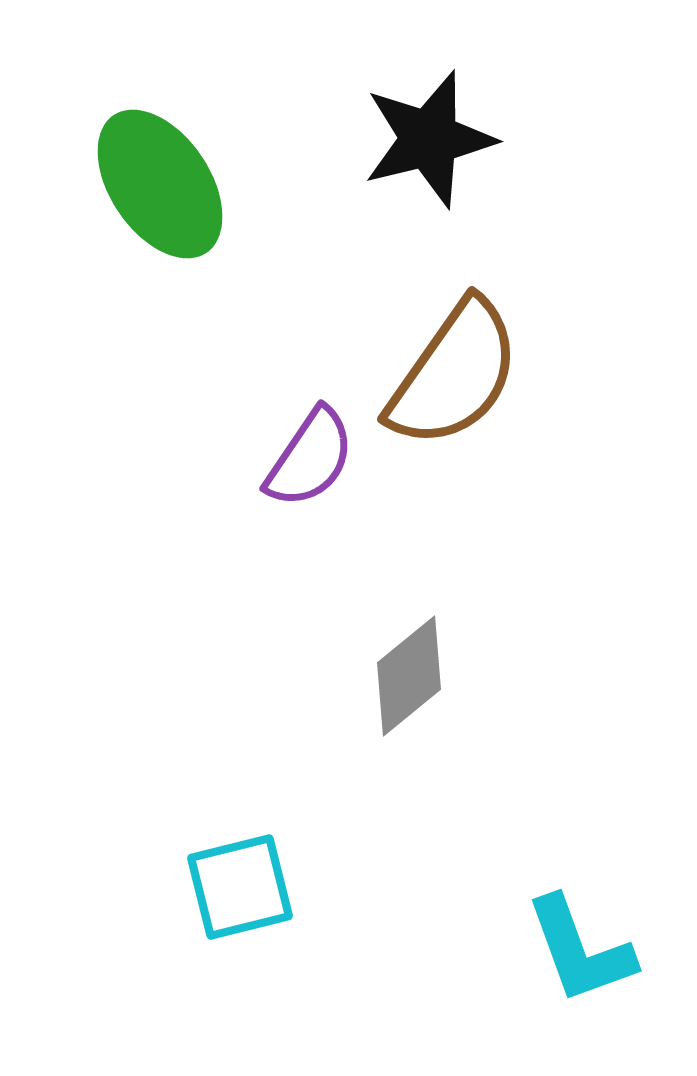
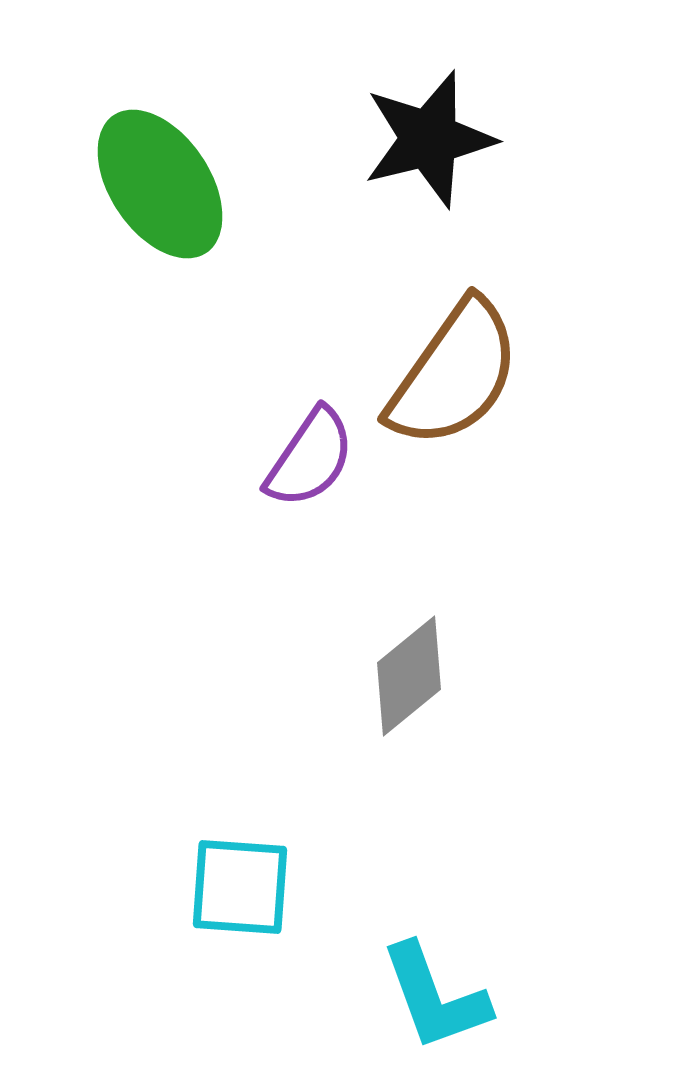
cyan square: rotated 18 degrees clockwise
cyan L-shape: moved 145 px left, 47 px down
